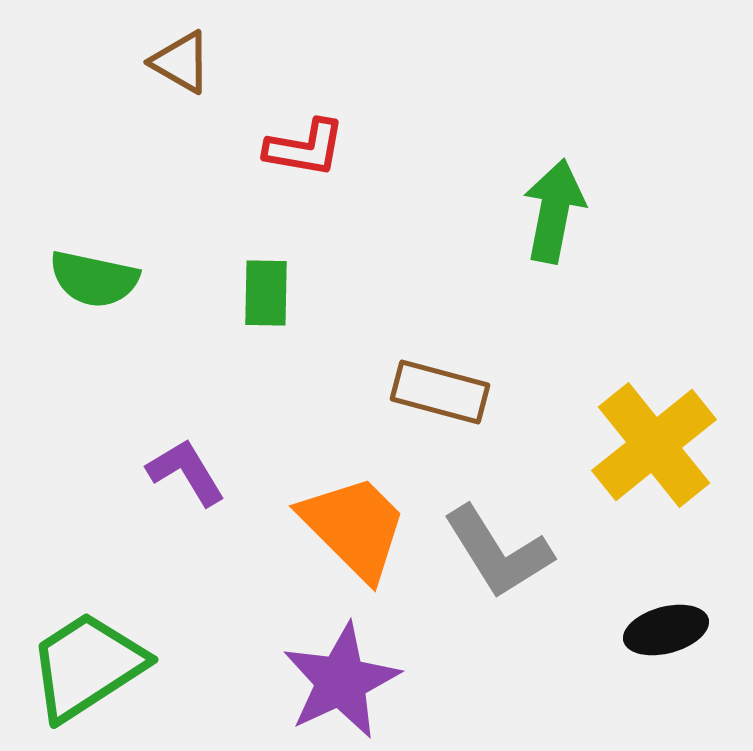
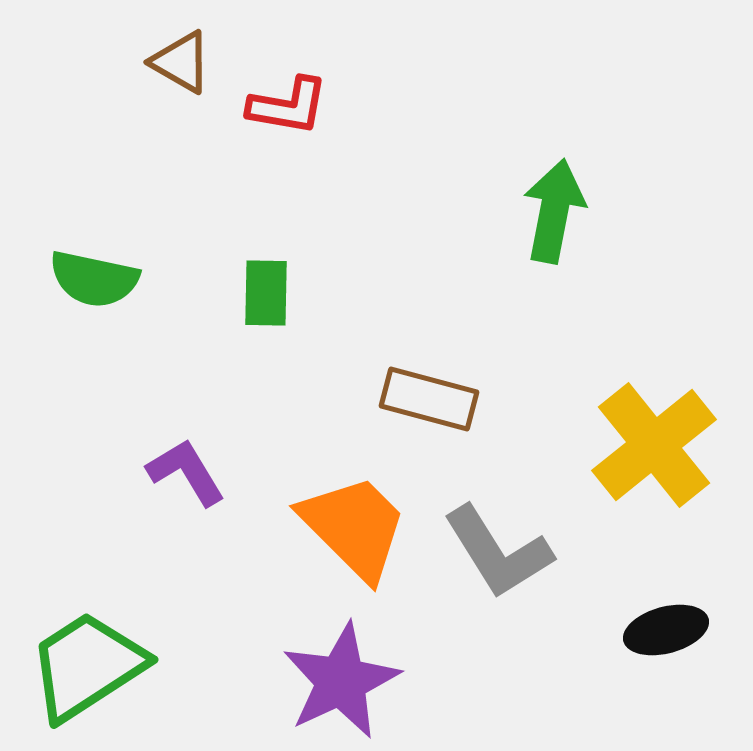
red L-shape: moved 17 px left, 42 px up
brown rectangle: moved 11 px left, 7 px down
